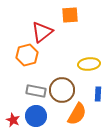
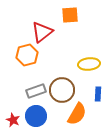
gray rectangle: rotated 30 degrees counterclockwise
